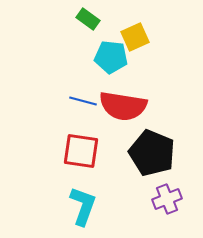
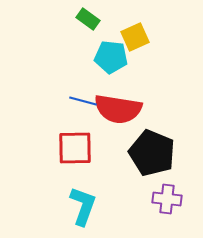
red semicircle: moved 5 px left, 3 px down
red square: moved 6 px left, 3 px up; rotated 9 degrees counterclockwise
purple cross: rotated 28 degrees clockwise
